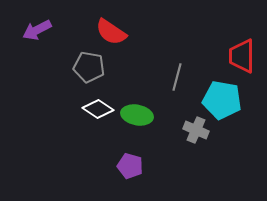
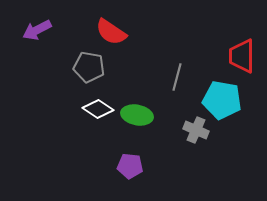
purple pentagon: rotated 10 degrees counterclockwise
